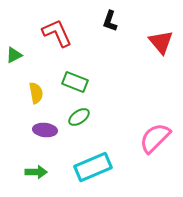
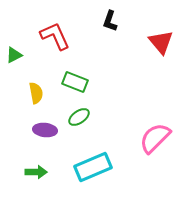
red L-shape: moved 2 px left, 3 px down
